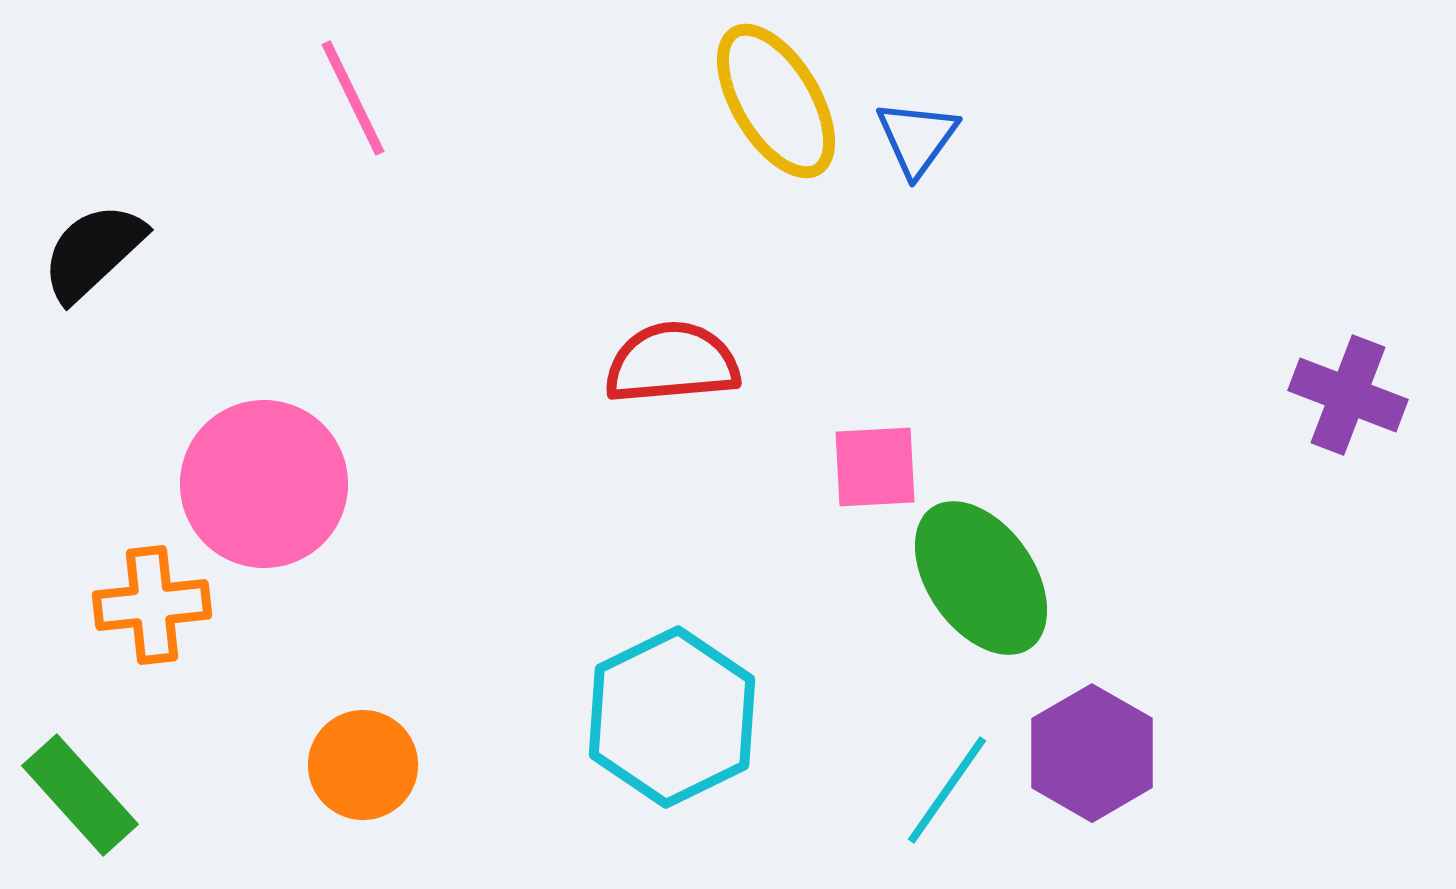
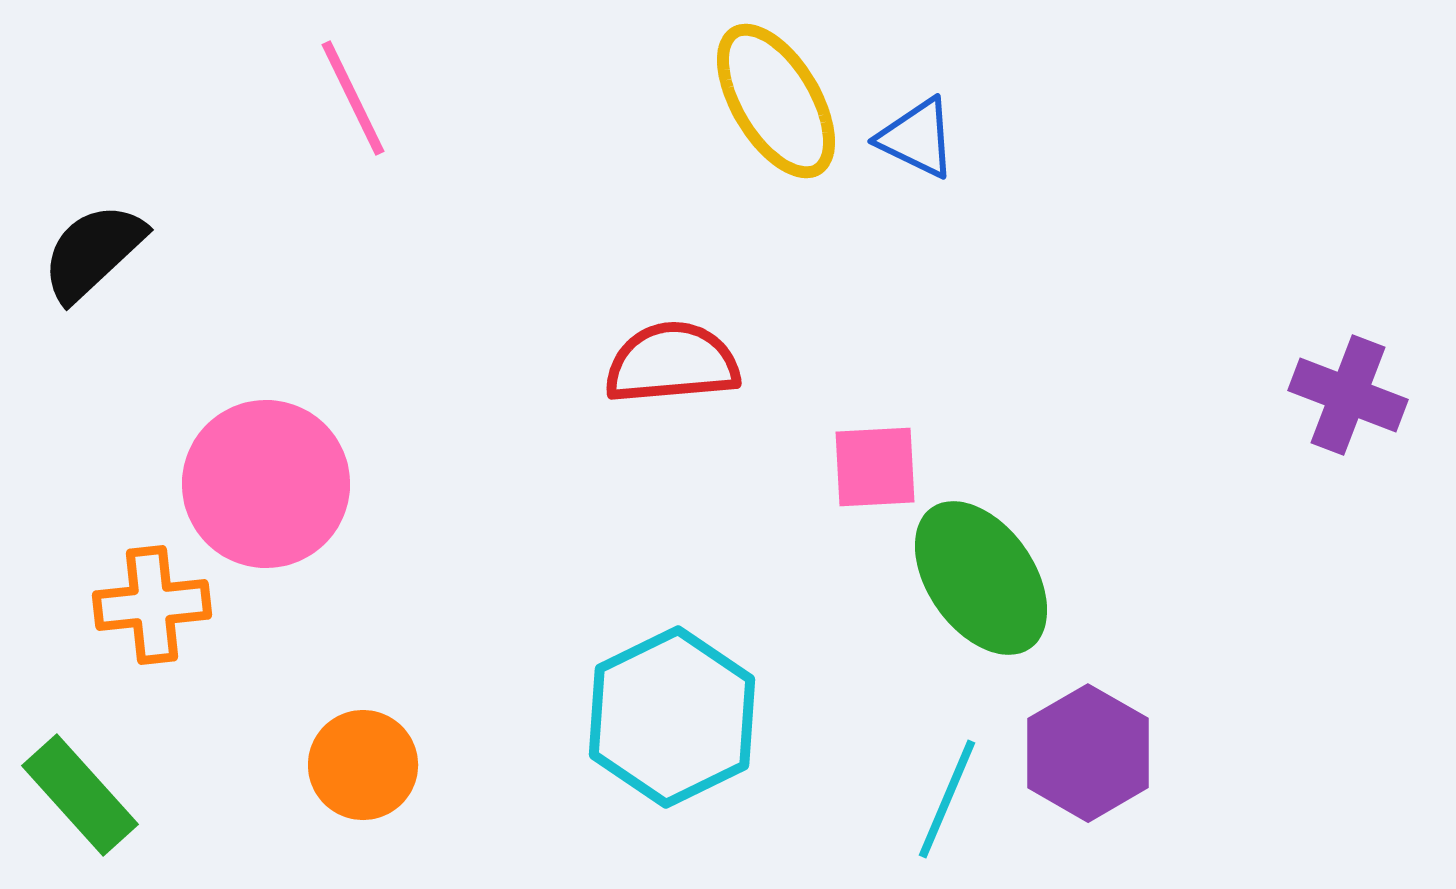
blue triangle: rotated 40 degrees counterclockwise
pink circle: moved 2 px right
purple hexagon: moved 4 px left
cyan line: moved 9 px down; rotated 12 degrees counterclockwise
